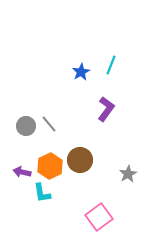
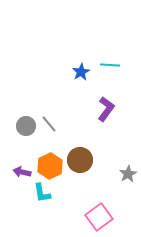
cyan line: moved 1 px left; rotated 72 degrees clockwise
